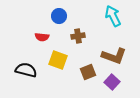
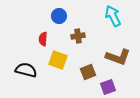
red semicircle: moved 1 px right, 2 px down; rotated 88 degrees clockwise
brown L-shape: moved 4 px right, 1 px down
purple square: moved 4 px left, 5 px down; rotated 28 degrees clockwise
